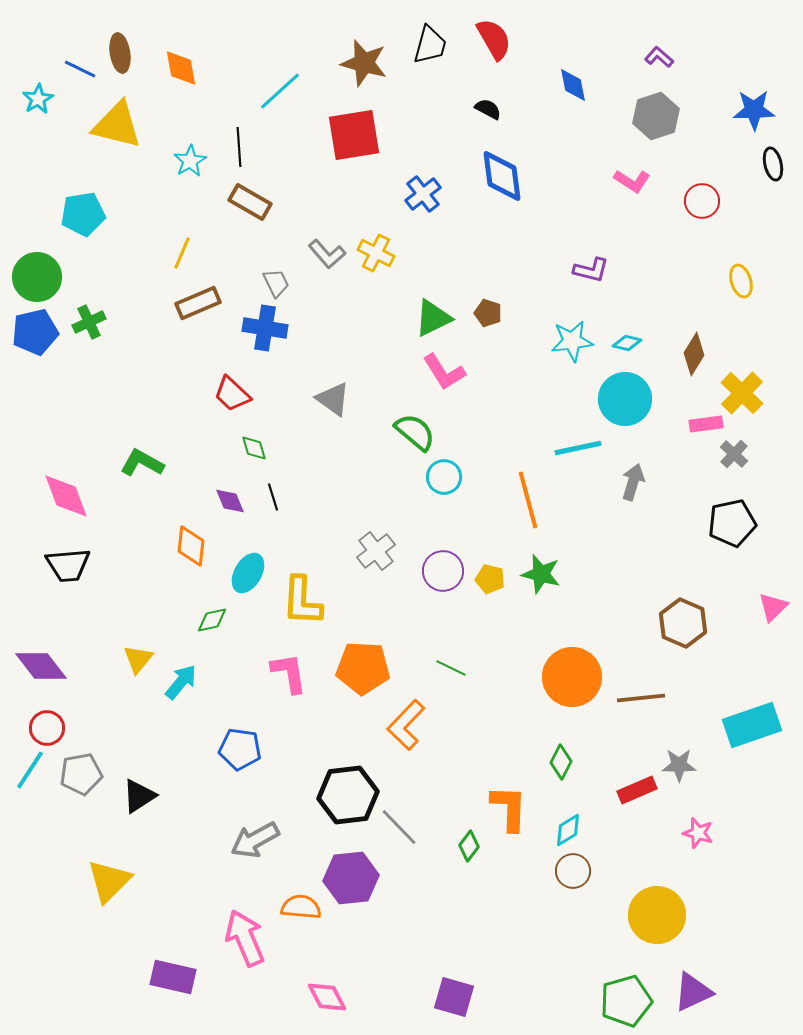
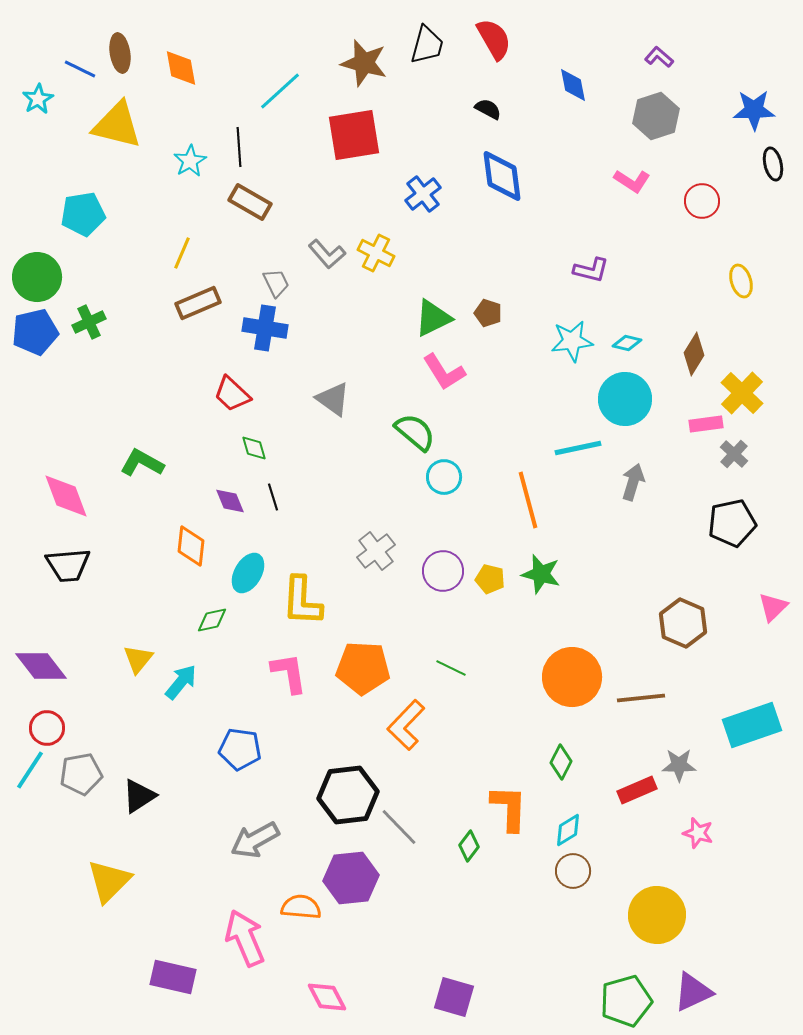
black trapezoid at (430, 45): moved 3 px left
